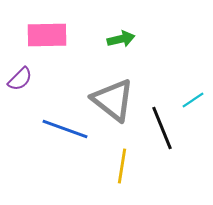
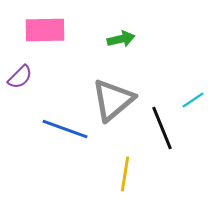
pink rectangle: moved 2 px left, 5 px up
purple semicircle: moved 2 px up
gray triangle: rotated 42 degrees clockwise
yellow line: moved 3 px right, 8 px down
